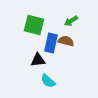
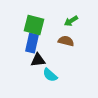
blue rectangle: moved 19 px left
cyan semicircle: moved 2 px right, 6 px up
